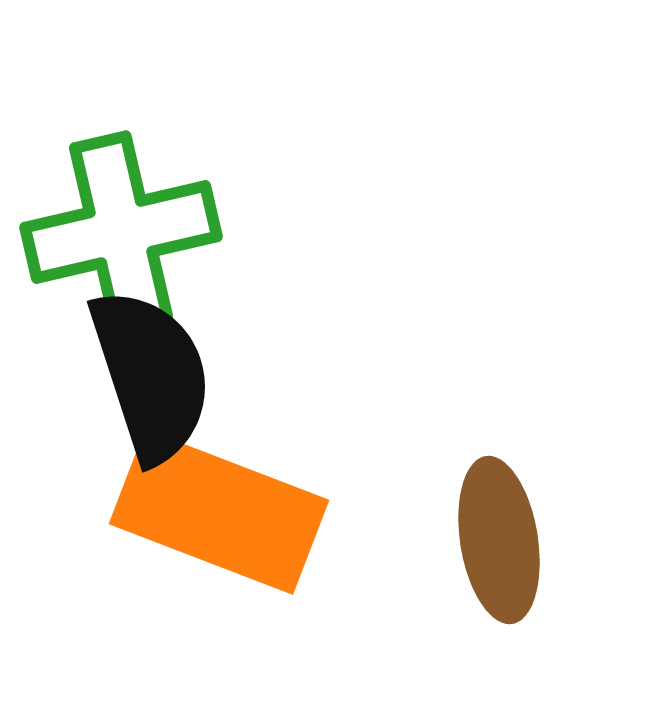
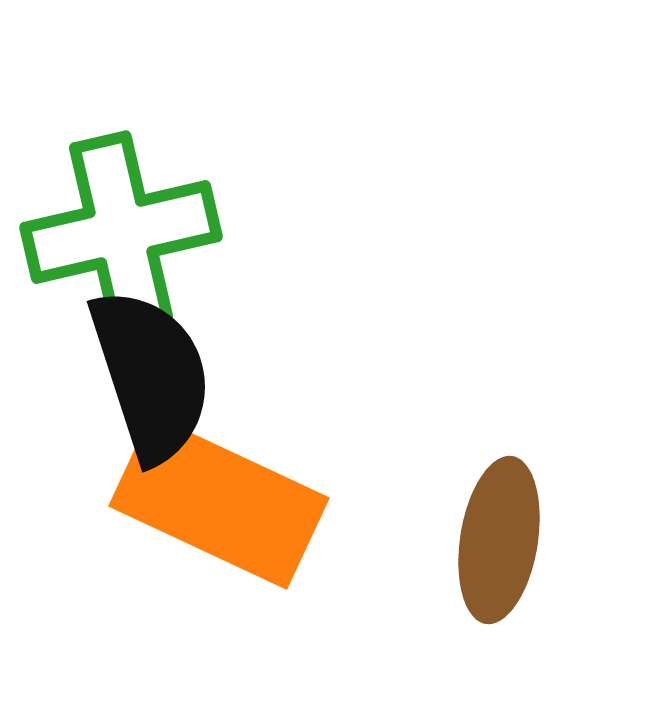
orange rectangle: moved 10 px up; rotated 4 degrees clockwise
brown ellipse: rotated 18 degrees clockwise
